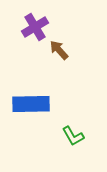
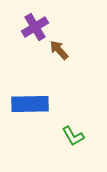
blue rectangle: moved 1 px left
